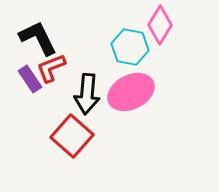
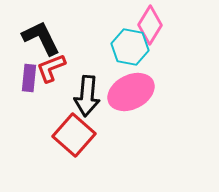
pink diamond: moved 10 px left
black L-shape: moved 3 px right
purple rectangle: moved 1 px left, 1 px up; rotated 40 degrees clockwise
black arrow: moved 2 px down
red square: moved 2 px right, 1 px up
